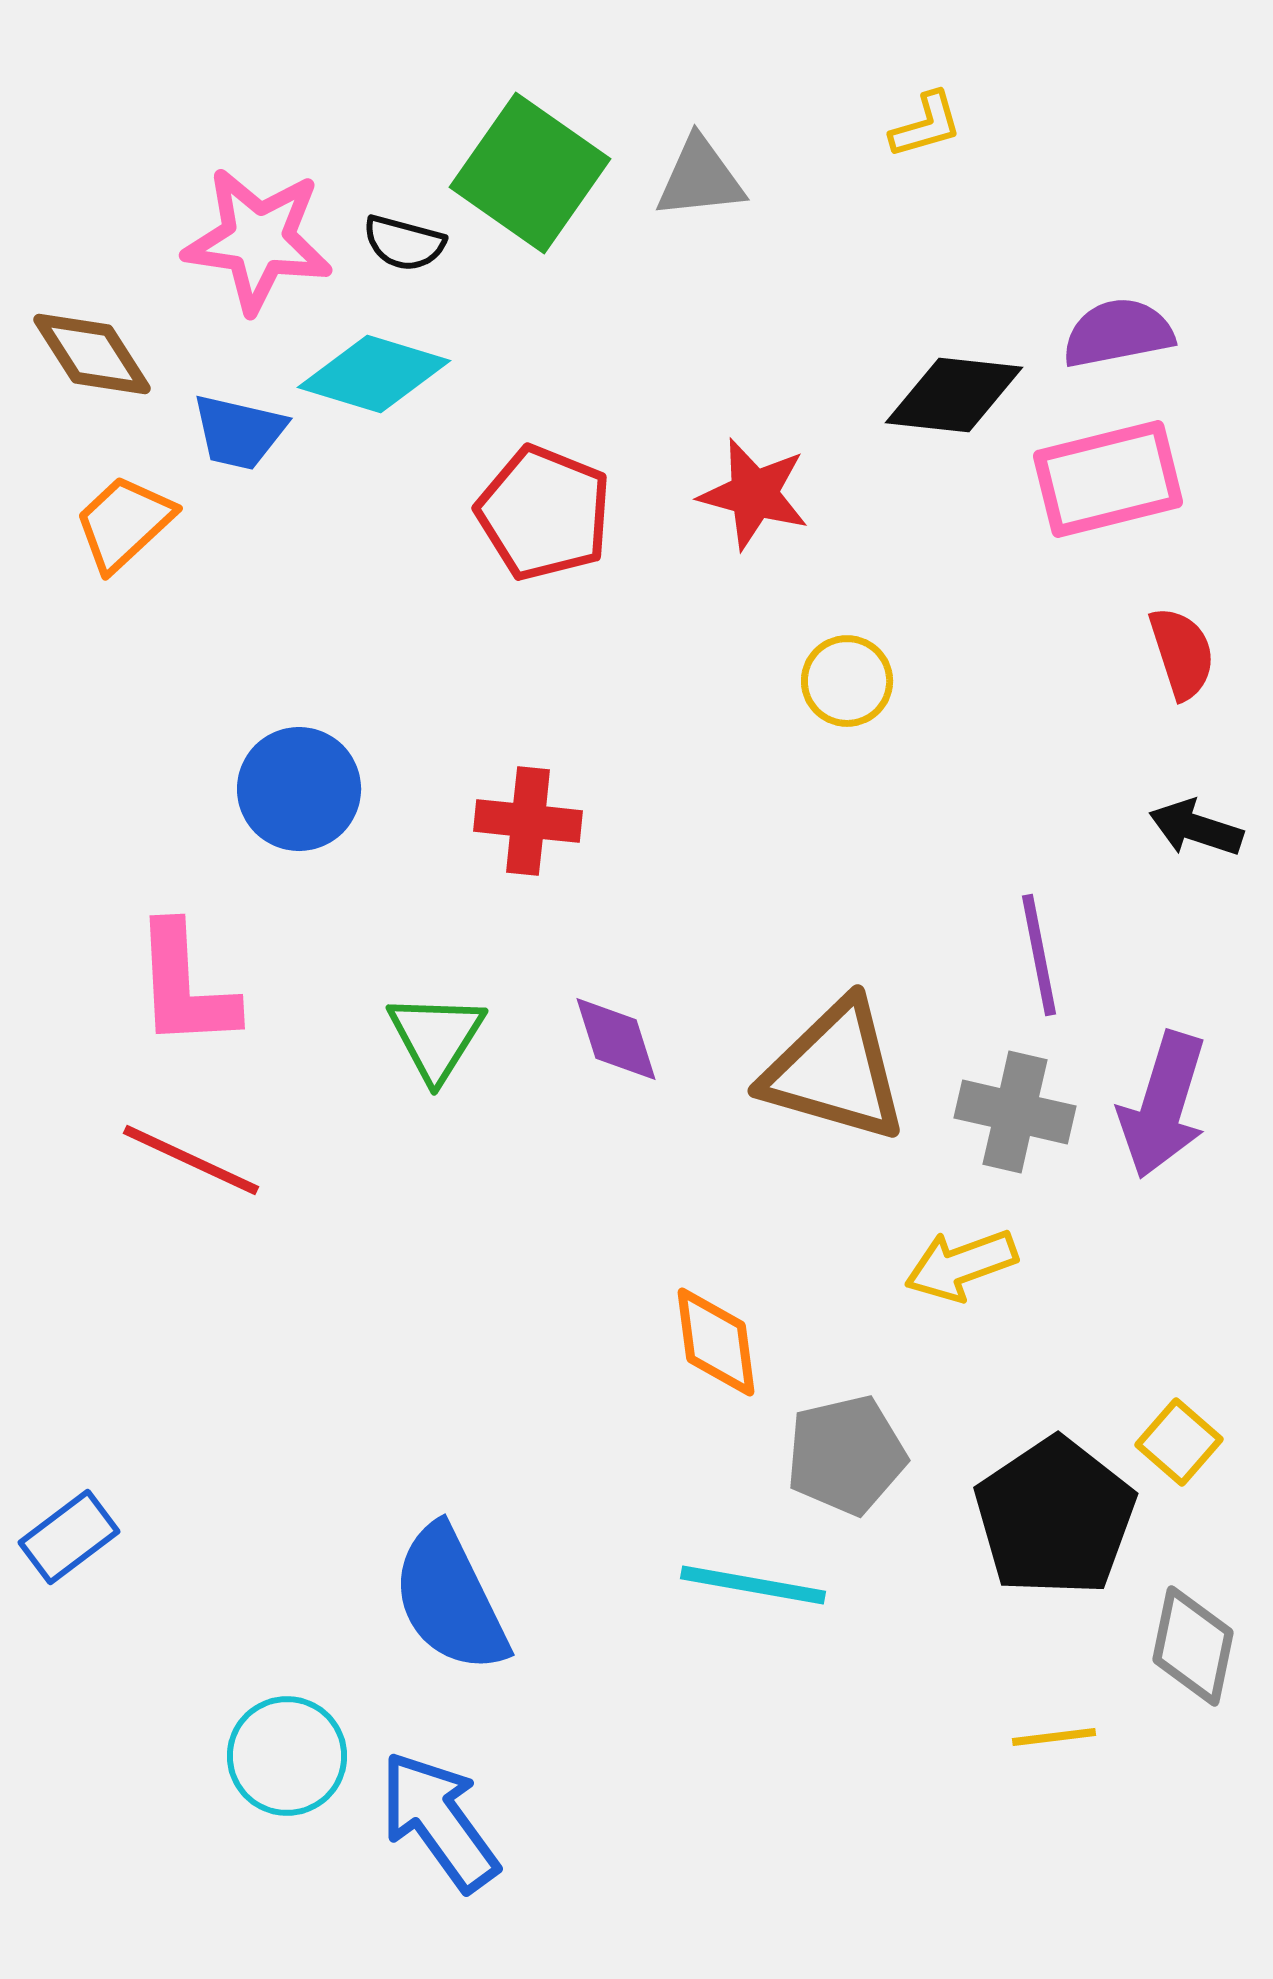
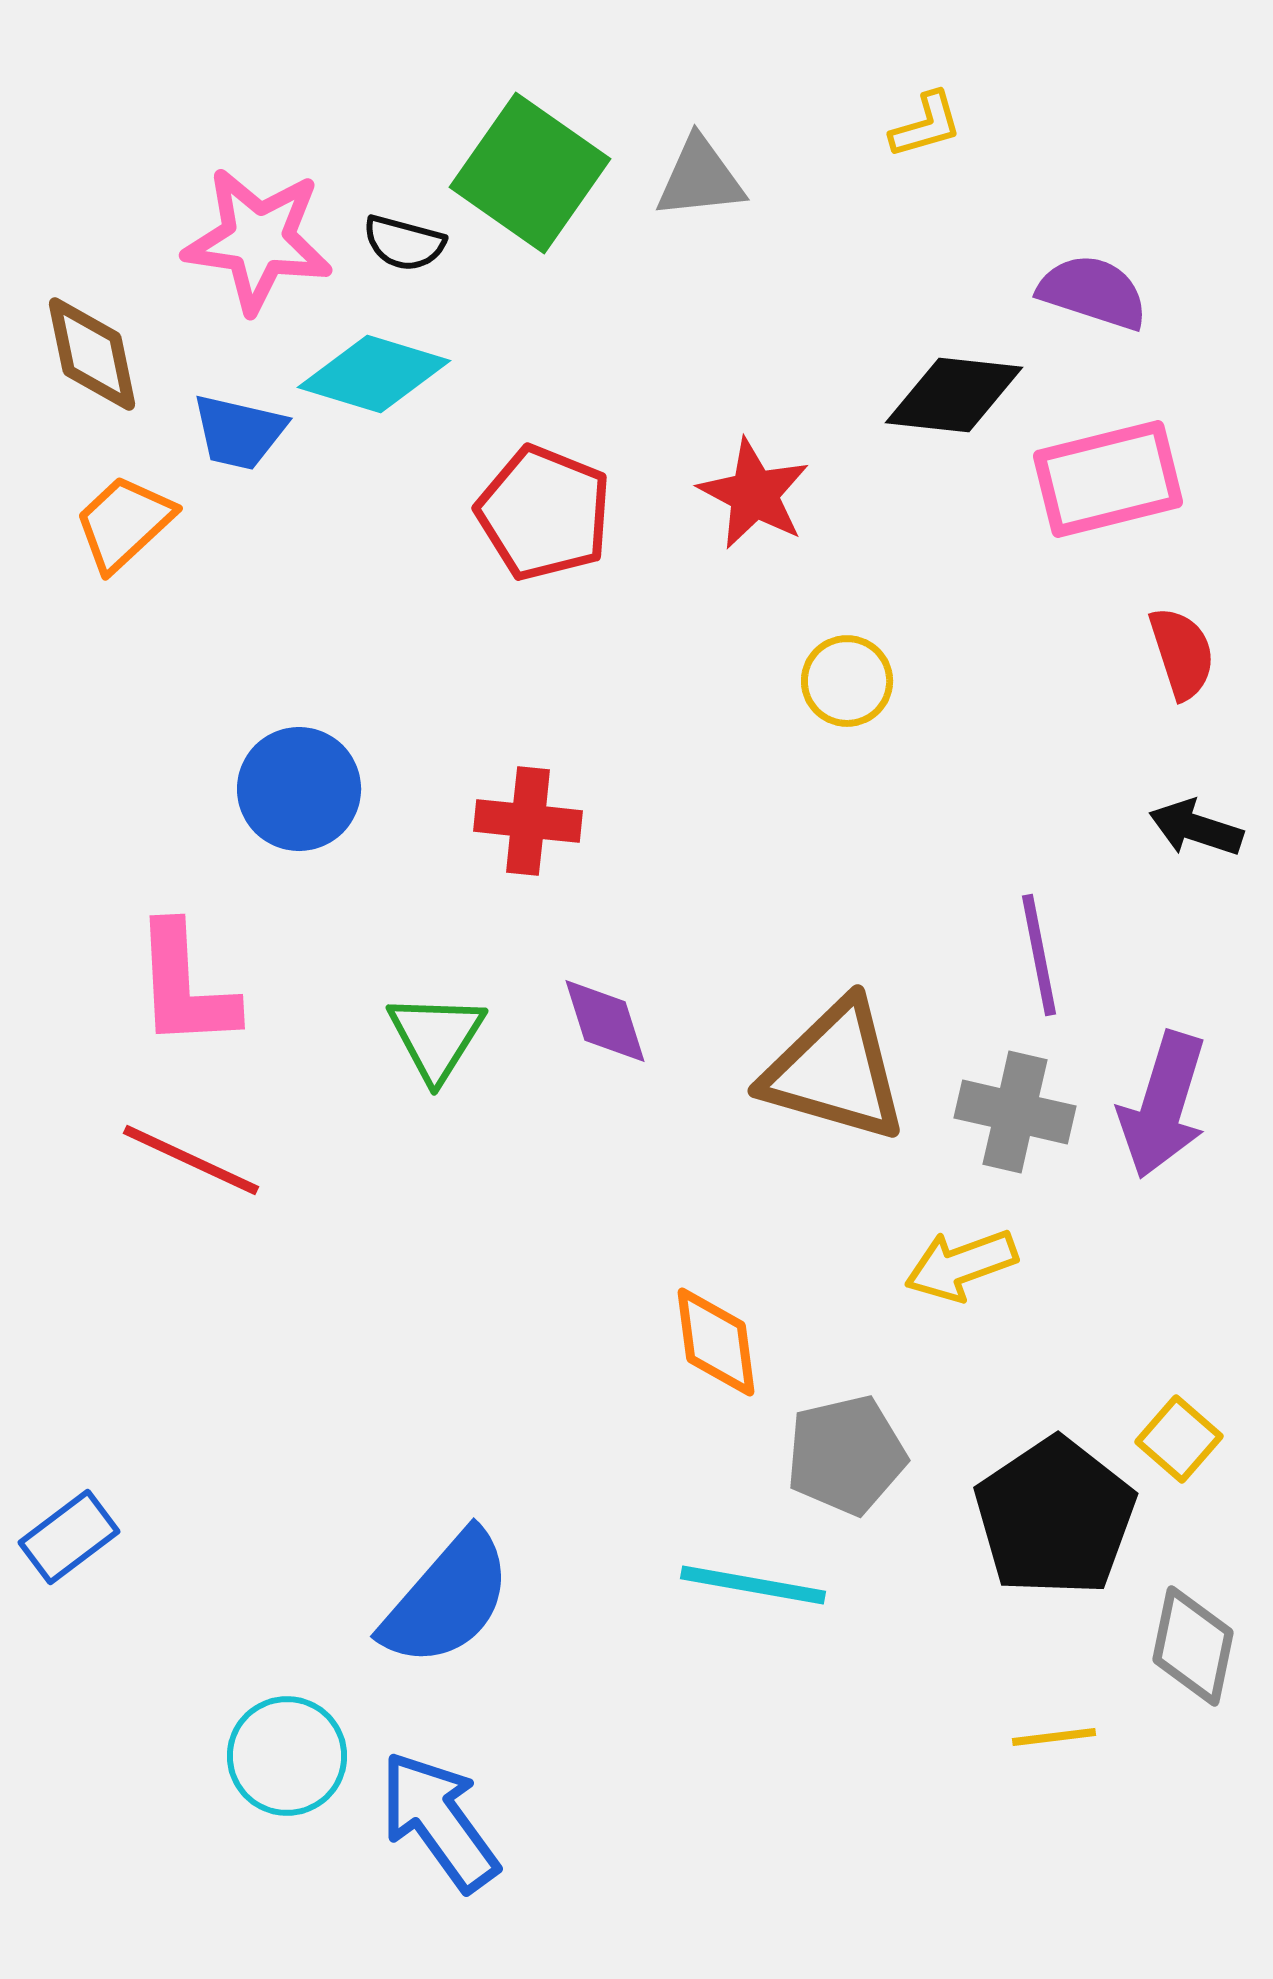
purple semicircle: moved 25 px left, 41 px up; rotated 29 degrees clockwise
brown diamond: rotated 21 degrees clockwise
red star: rotated 13 degrees clockwise
purple diamond: moved 11 px left, 18 px up
yellow square: moved 3 px up
blue semicircle: moved 3 px left; rotated 113 degrees counterclockwise
